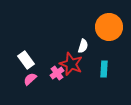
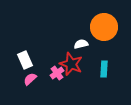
orange circle: moved 5 px left
white semicircle: moved 2 px left, 2 px up; rotated 120 degrees counterclockwise
white rectangle: moved 1 px left; rotated 12 degrees clockwise
